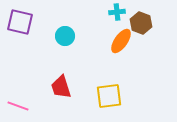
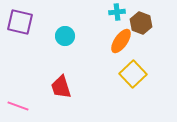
yellow square: moved 24 px right, 22 px up; rotated 36 degrees counterclockwise
